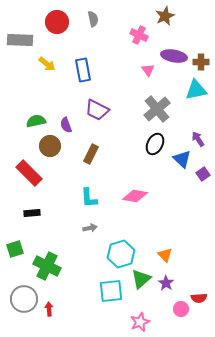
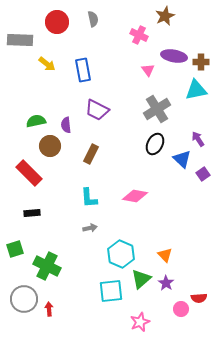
gray cross: rotated 8 degrees clockwise
purple semicircle: rotated 14 degrees clockwise
cyan hexagon: rotated 20 degrees counterclockwise
